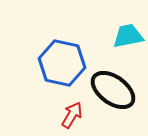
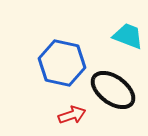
cyan trapezoid: rotated 32 degrees clockwise
red arrow: rotated 40 degrees clockwise
